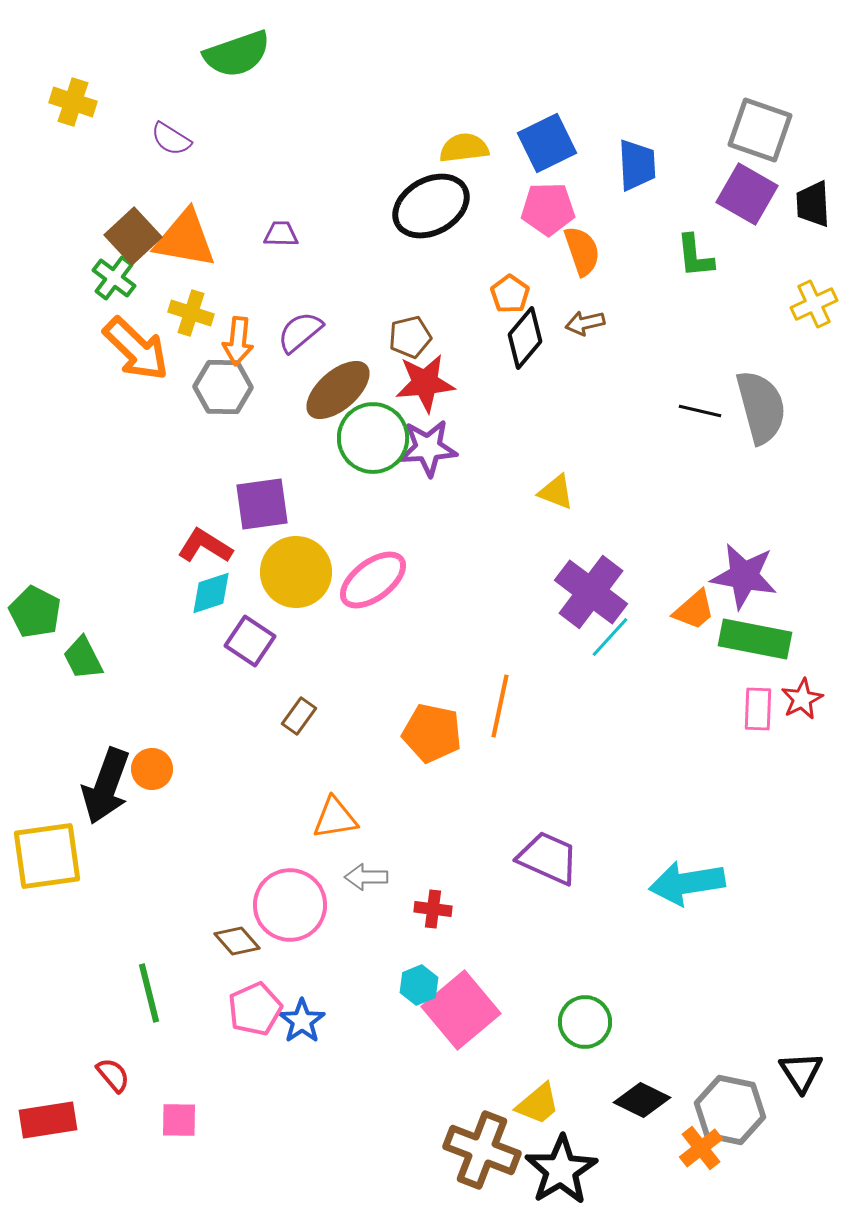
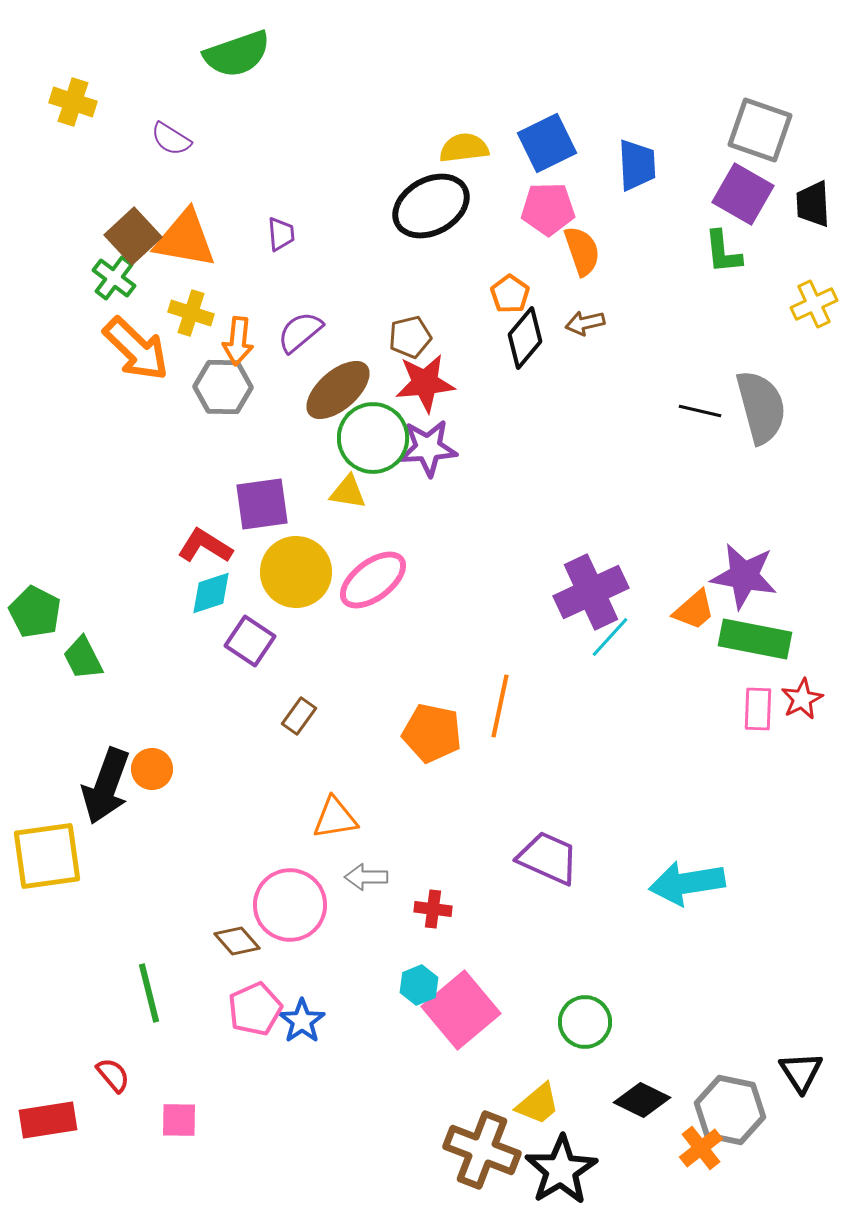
purple square at (747, 194): moved 4 px left
purple trapezoid at (281, 234): rotated 84 degrees clockwise
green L-shape at (695, 256): moved 28 px right, 4 px up
yellow triangle at (556, 492): moved 208 px left; rotated 12 degrees counterclockwise
purple cross at (591, 592): rotated 28 degrees clockwise
